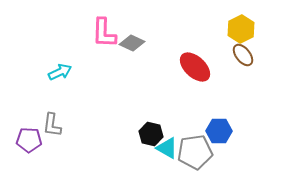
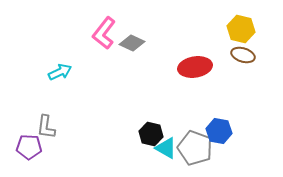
yellow hexagon: rotated 20 degrees counterclockwise
pink L-shape: rotated 36 degrees clockwise
brown ellipse: rotated 35 degrees counterclockwise
red ellipse: rotated 52 degrees counterclockwise
gray L-shape: moved 6 px left, 2 px down
blue hexagon: rotated 10 degrees clockwise
purple pentagon: moved 7 px down
cyan triangle: moved 1 px left
gray pentagon: moved 4 px up; rotated 28 degrees clockwise
